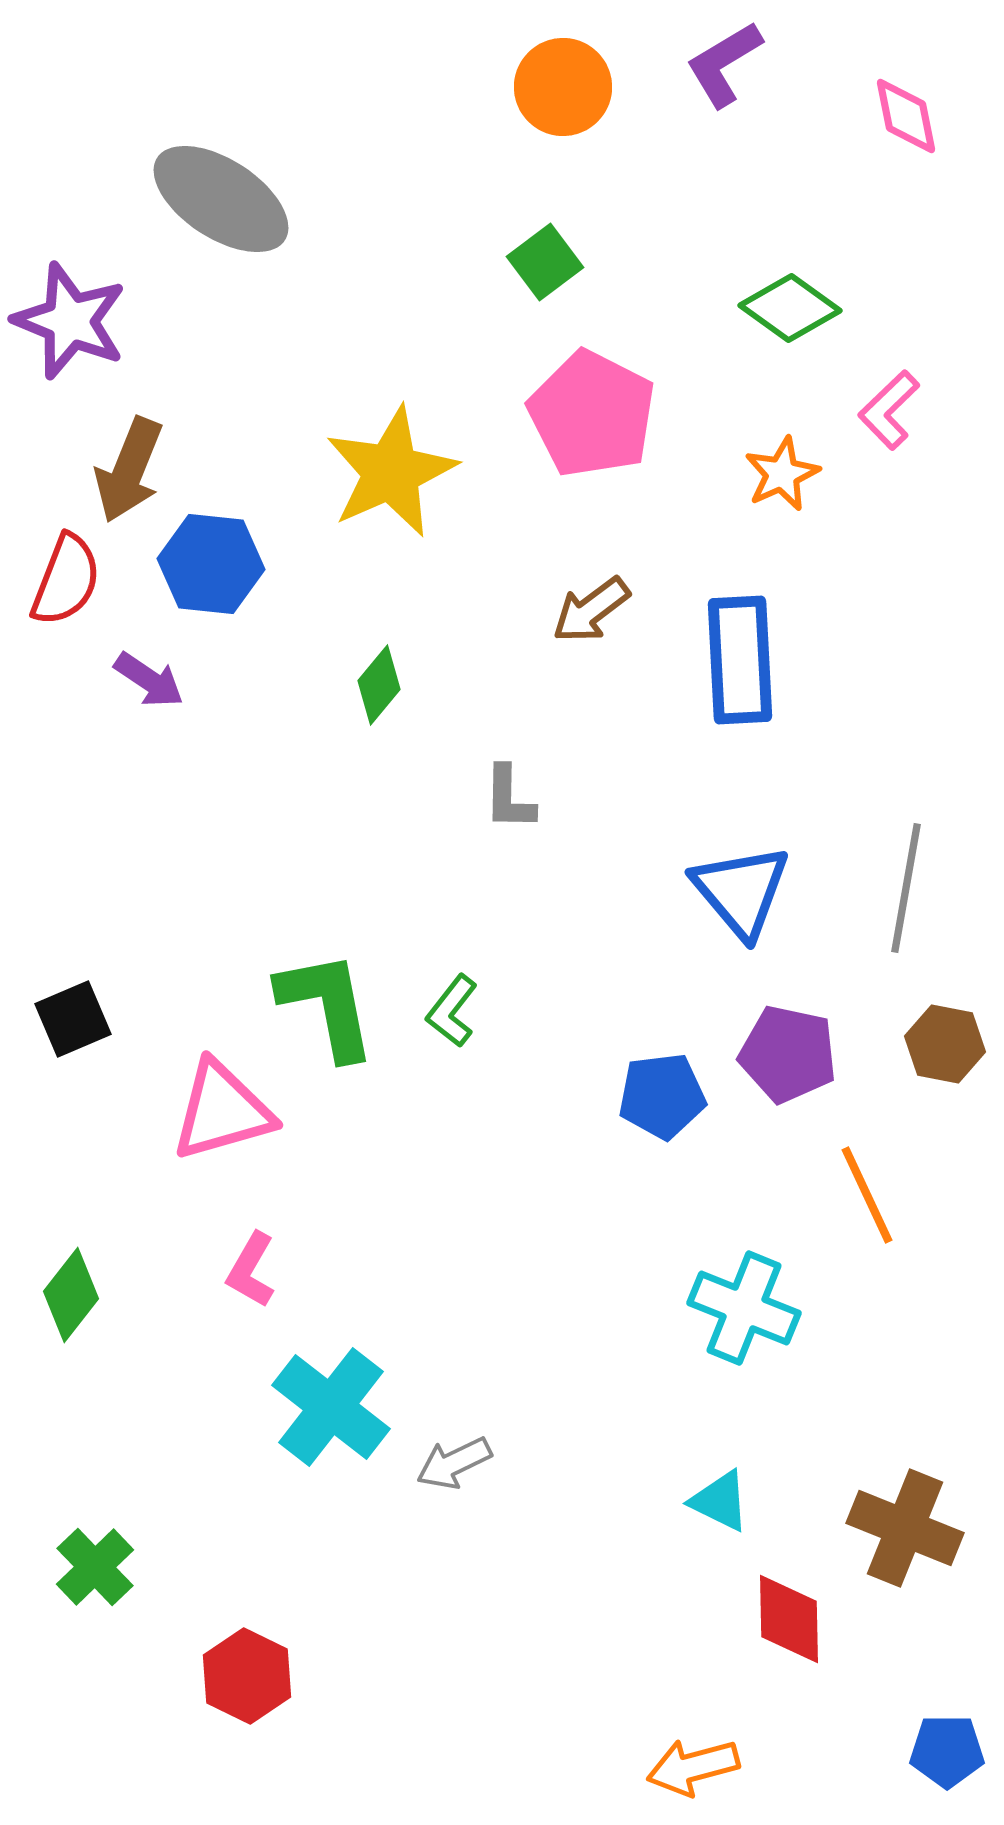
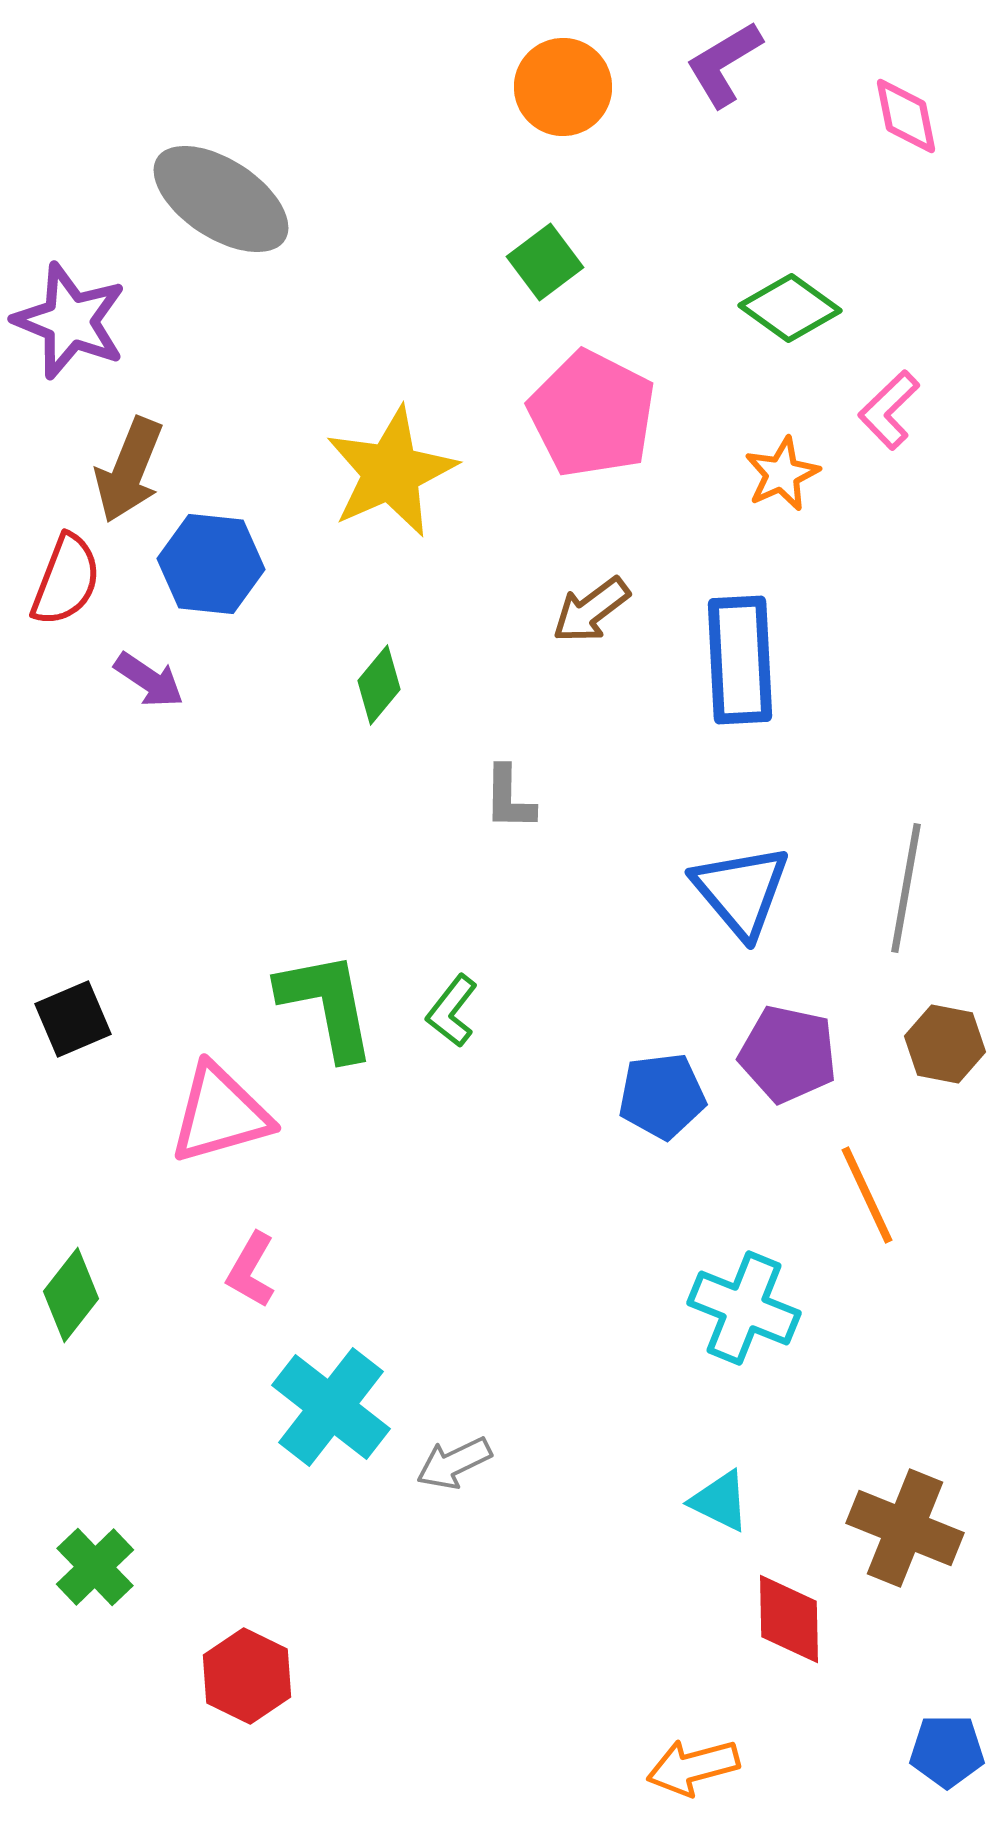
pink triangle at (222, 1111): moved 2 px left, 3 px down
